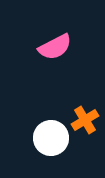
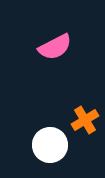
white circle: moved 1 px left, 7 px down
